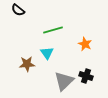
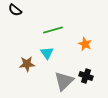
black semicircle: moved 3 px left
